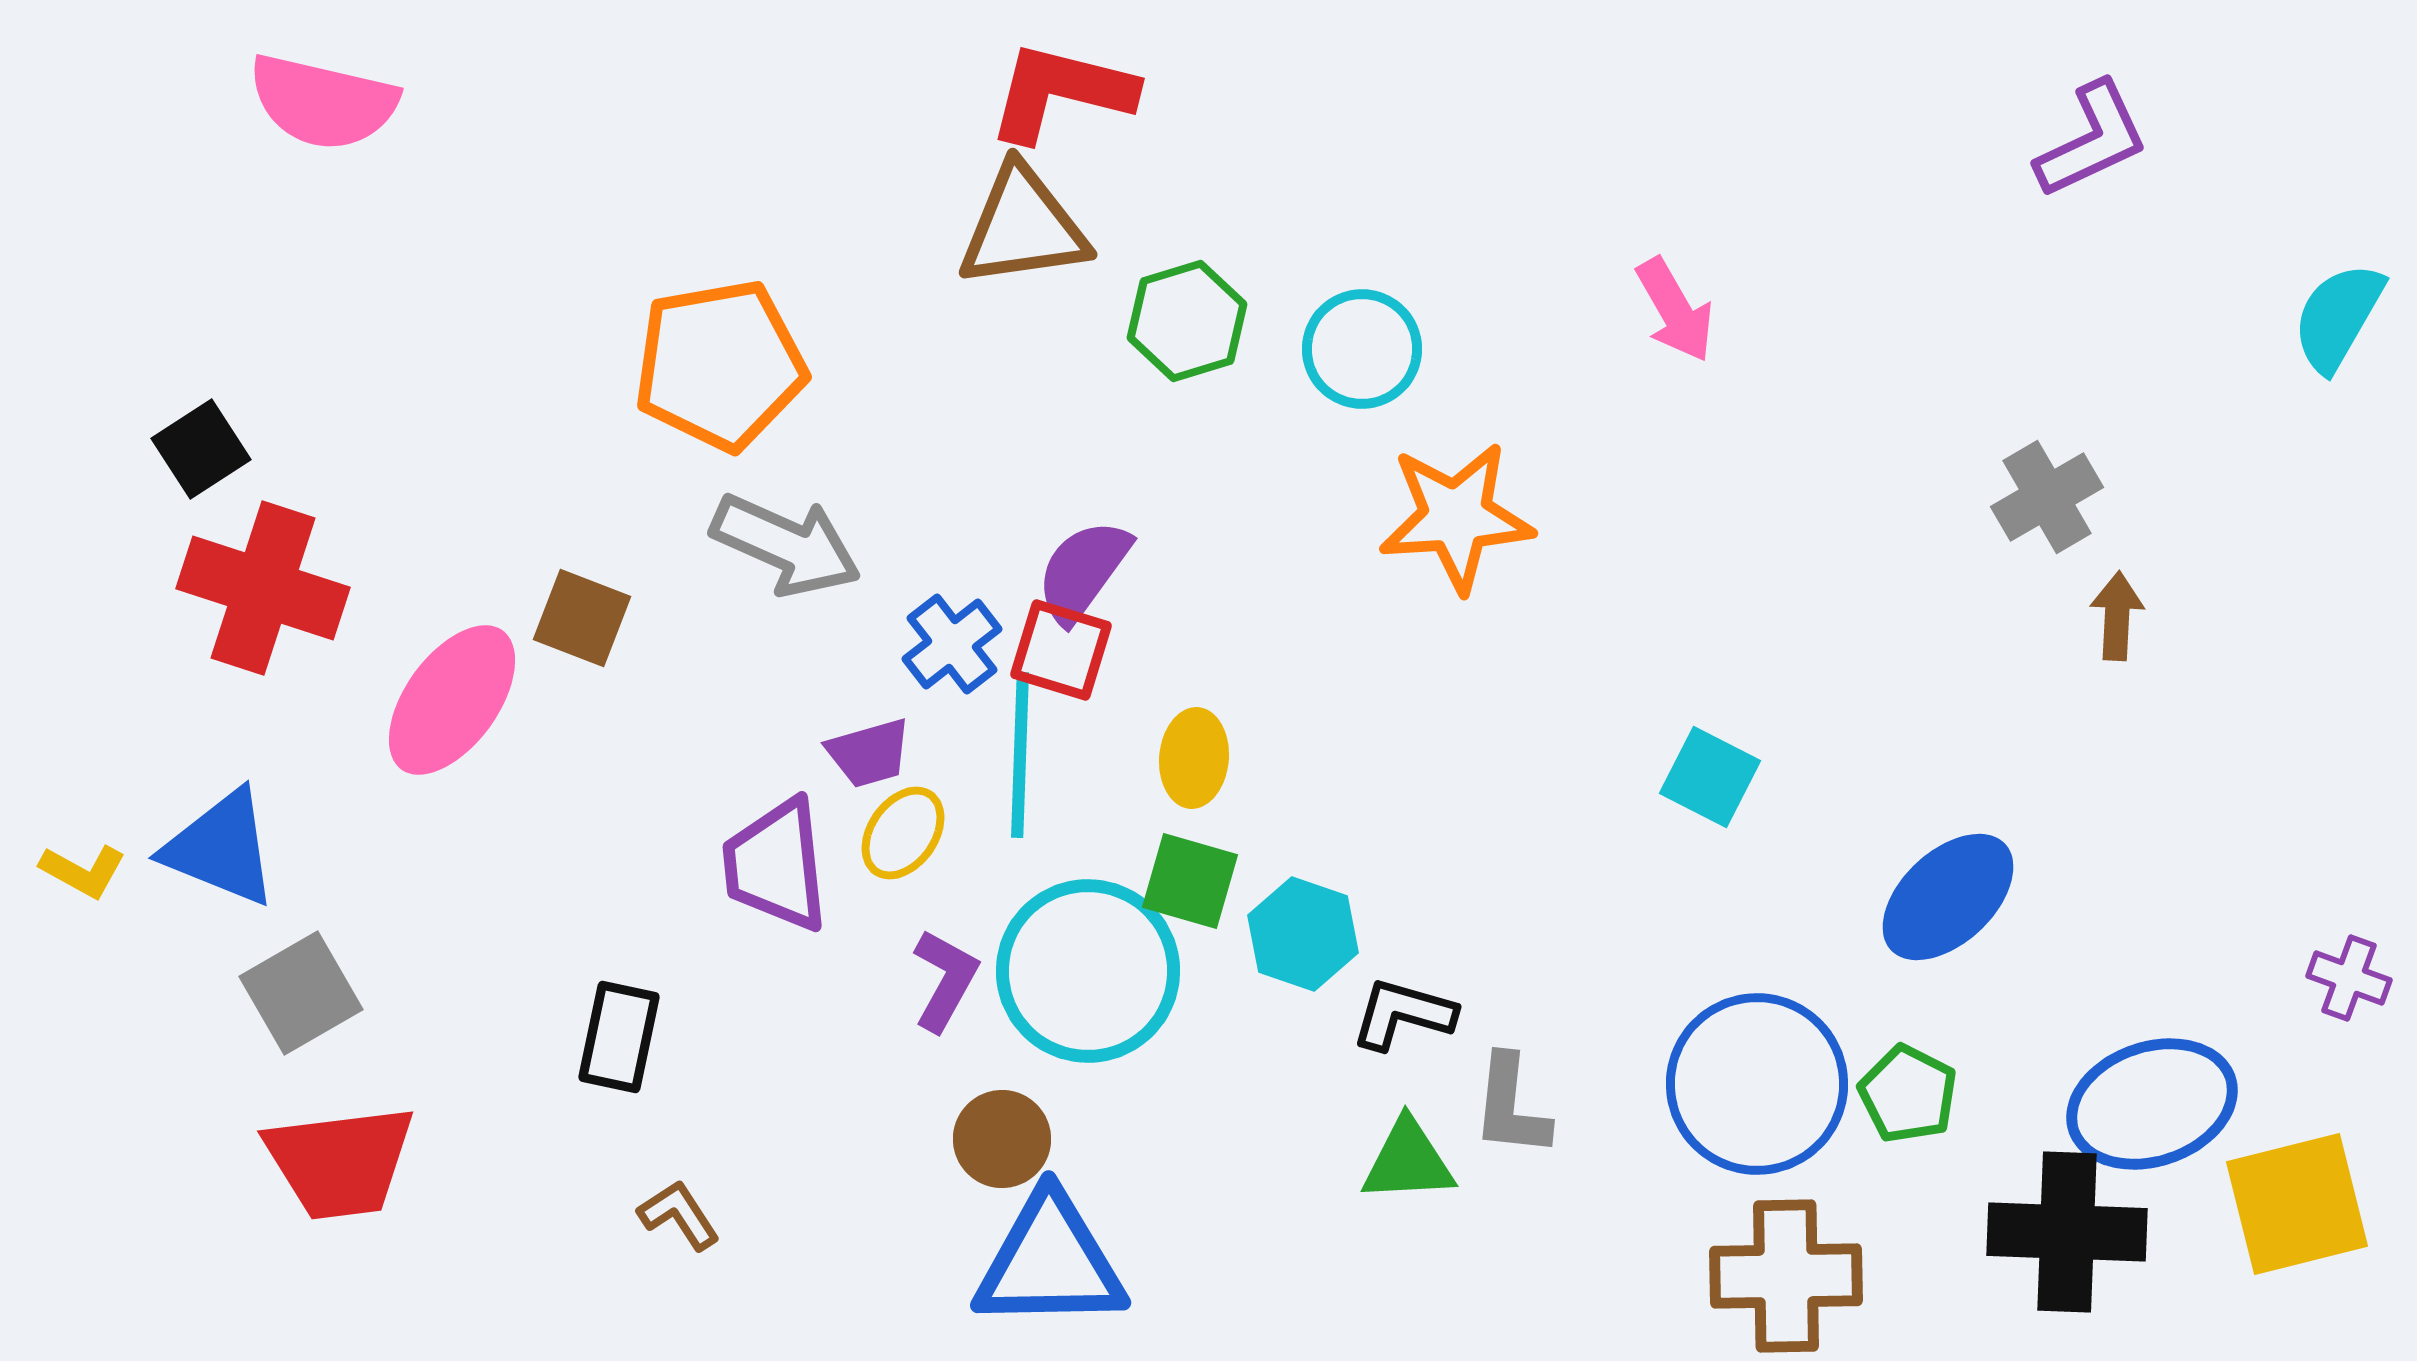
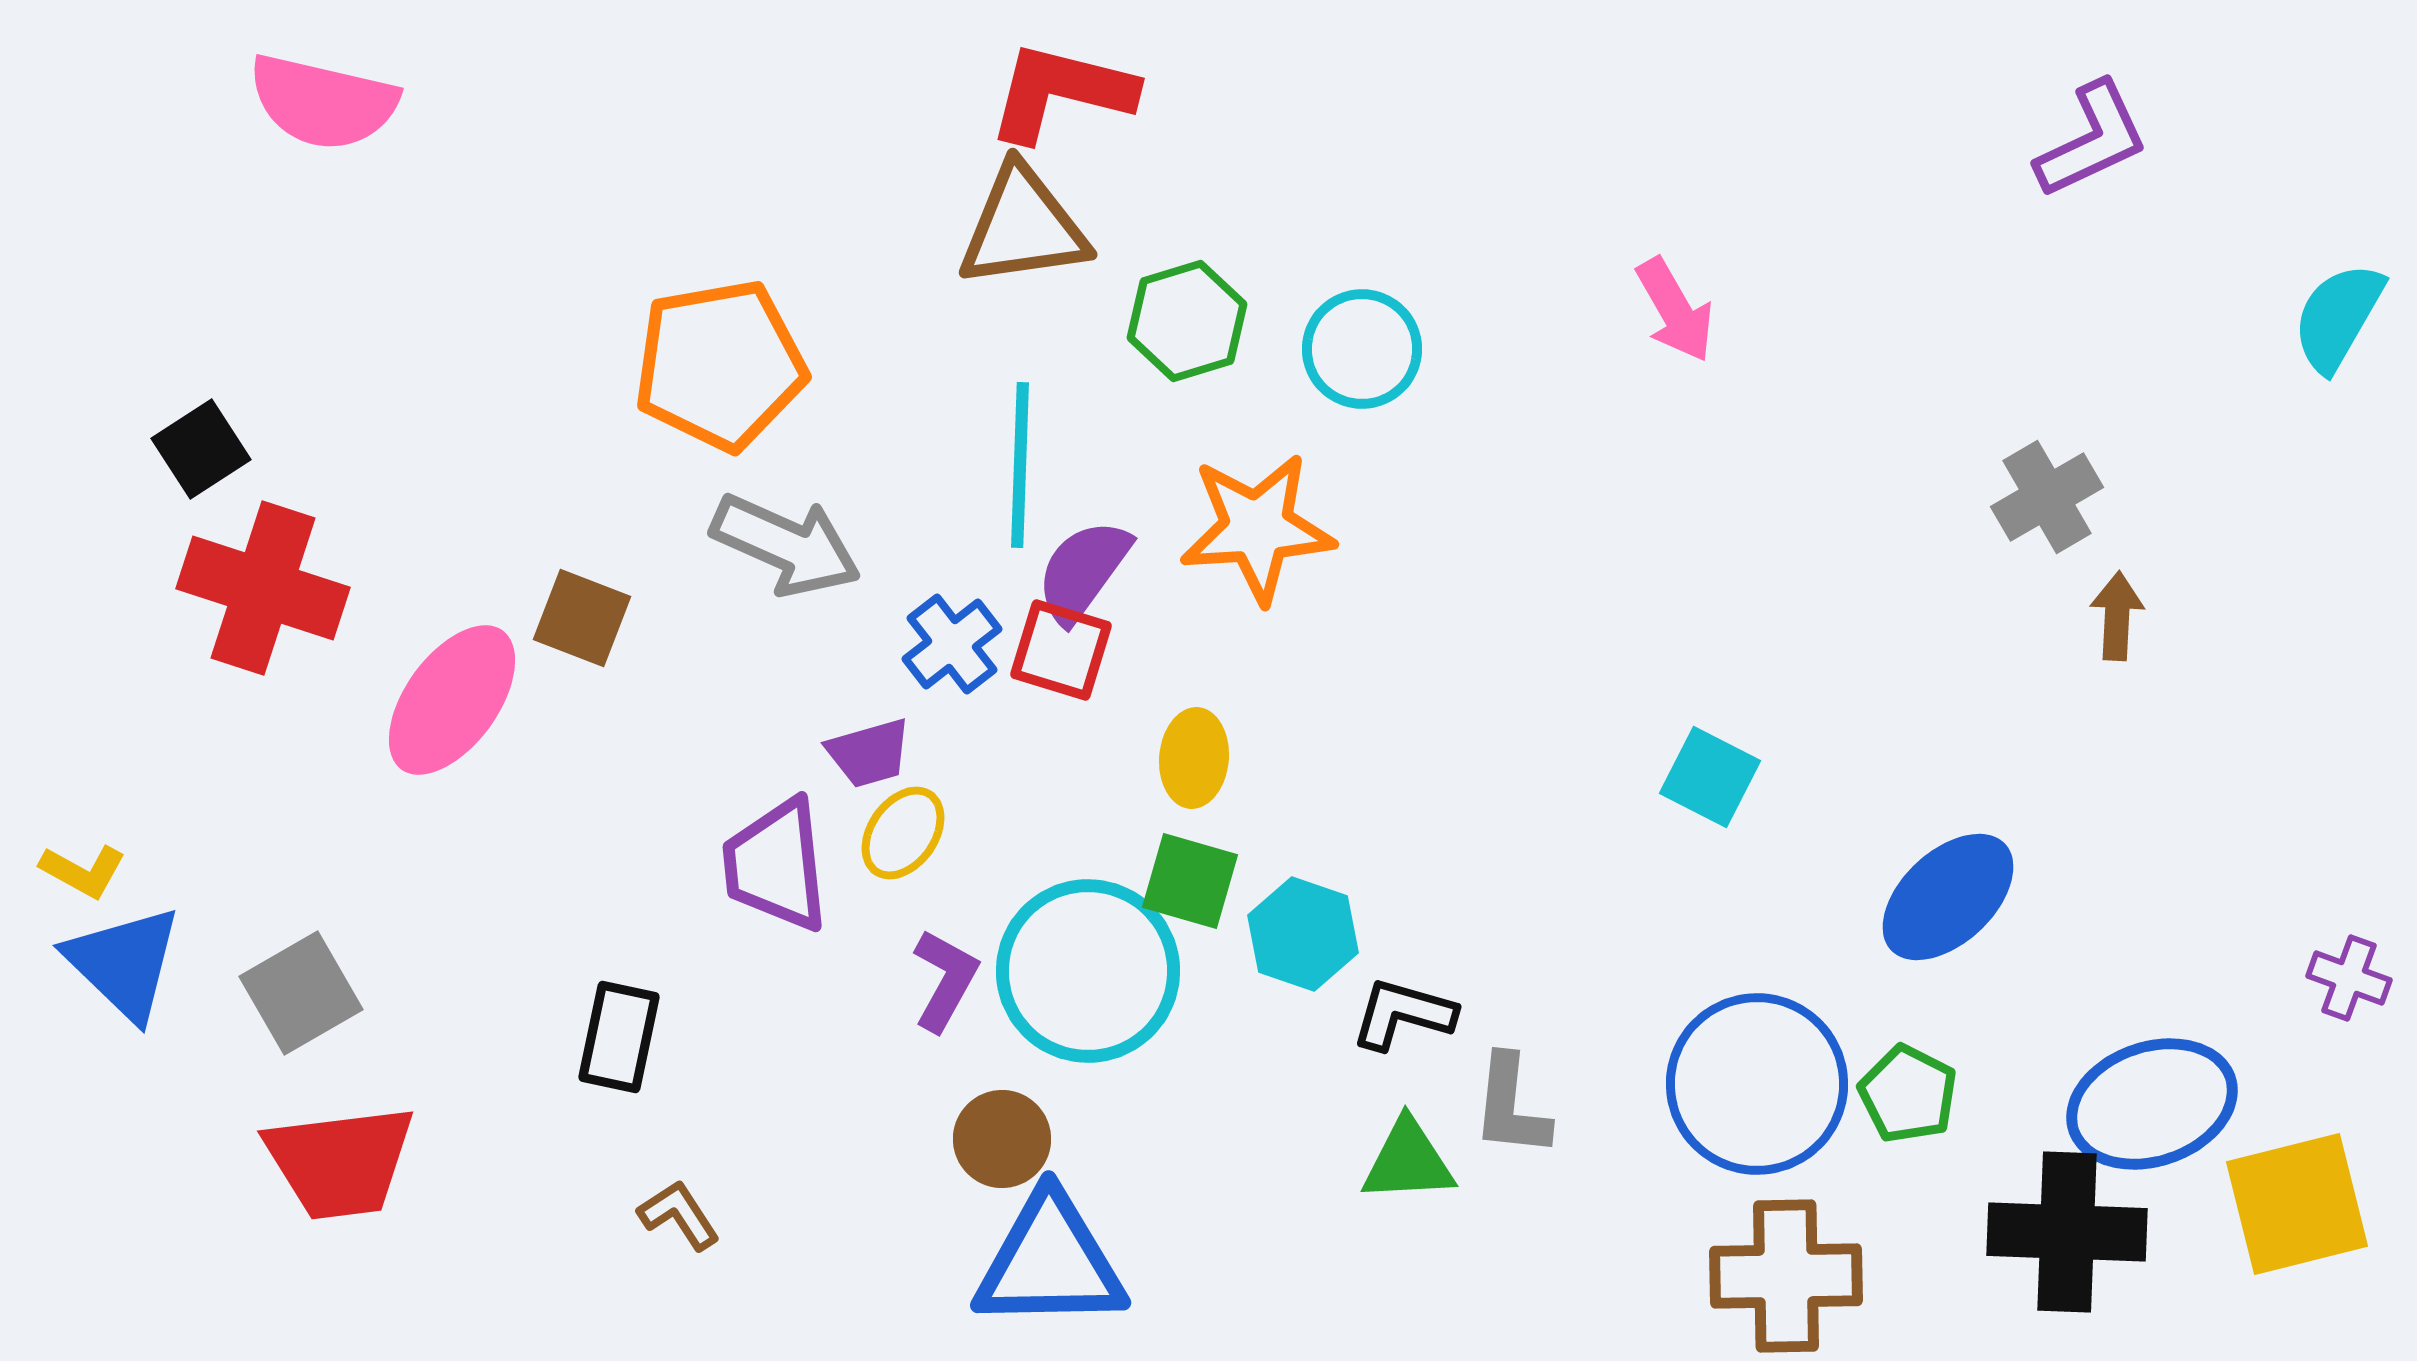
orange star at (1456, 517): moved 199 px left, 11 px down
cyan line at (1020, 755): moved 290 px up
blue triangle at (221, 848): moved 97 px left, 115 px down; rotated 22 degrees clockwise
